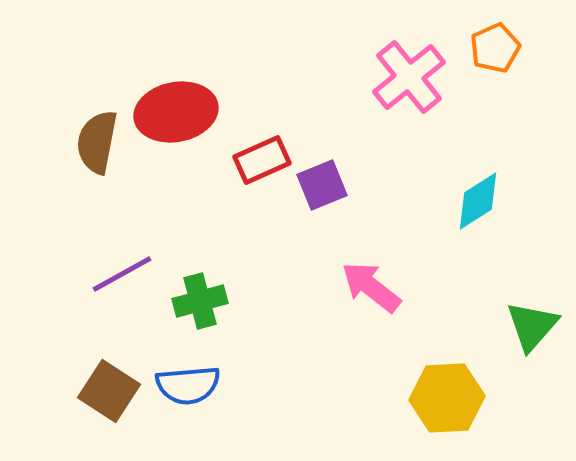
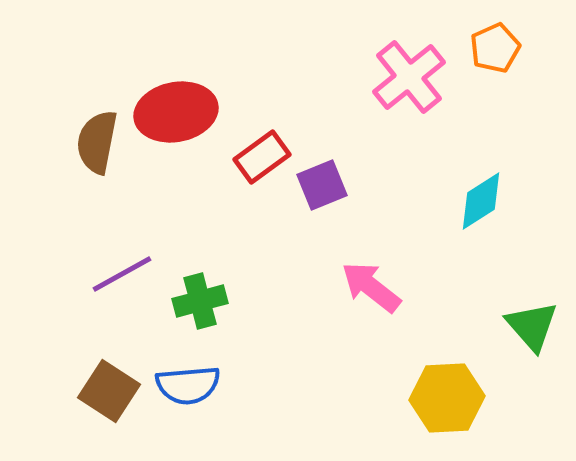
red rectangle: moved 3 px up; rotated 12 degrees counterclockwise
cyan diamond: moved 3 px right
green triangle: rotated 22 degrees counterclockwise
